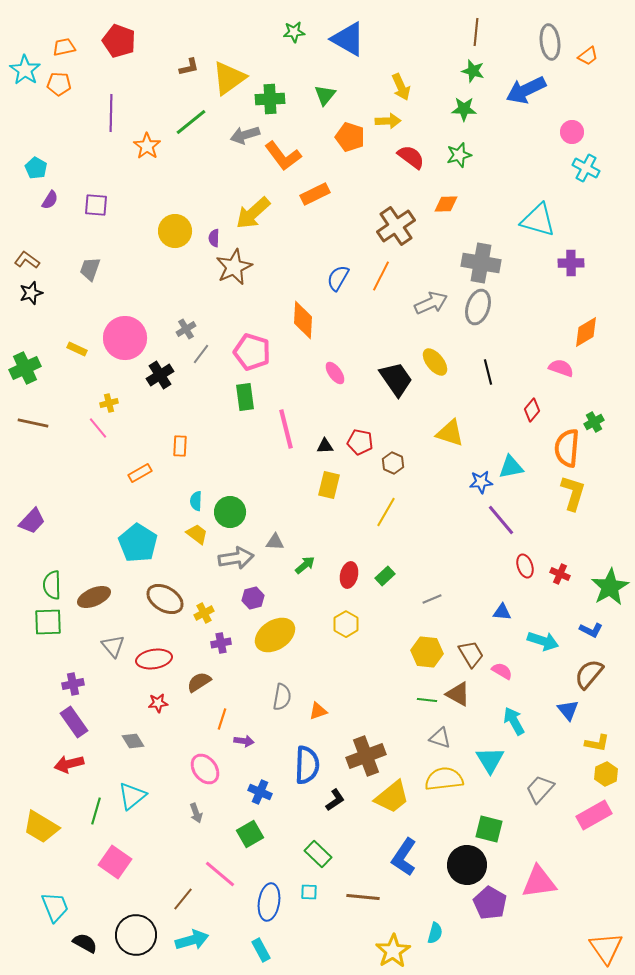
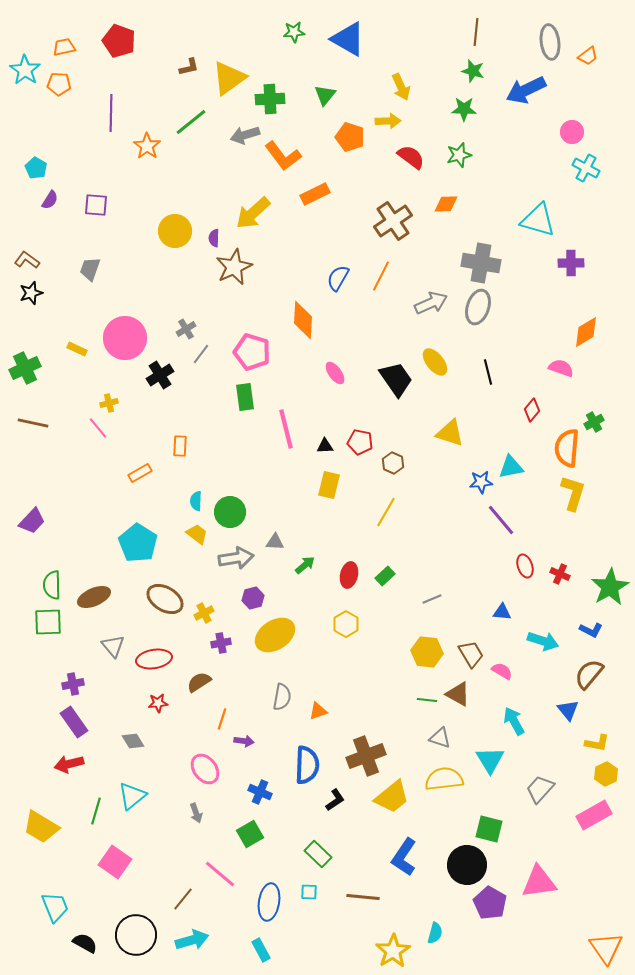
brown cross at (396, 226): moved 3 px left, 5 px up
